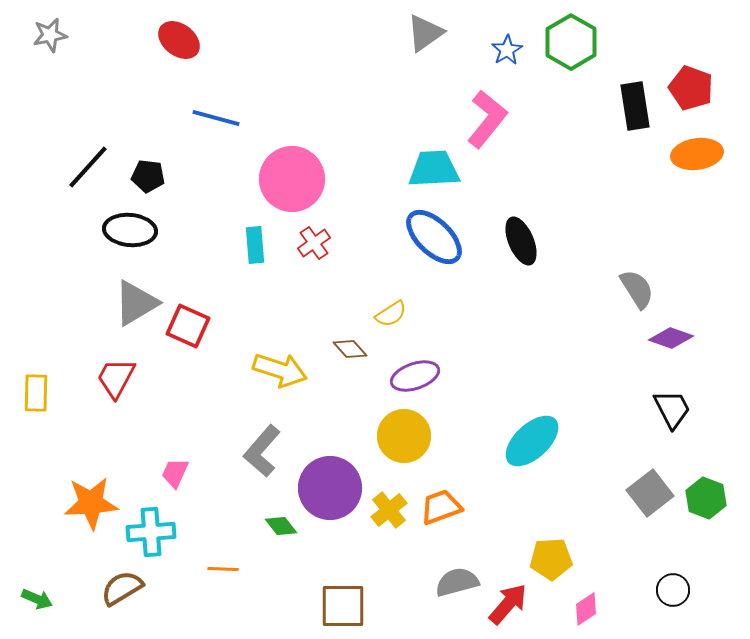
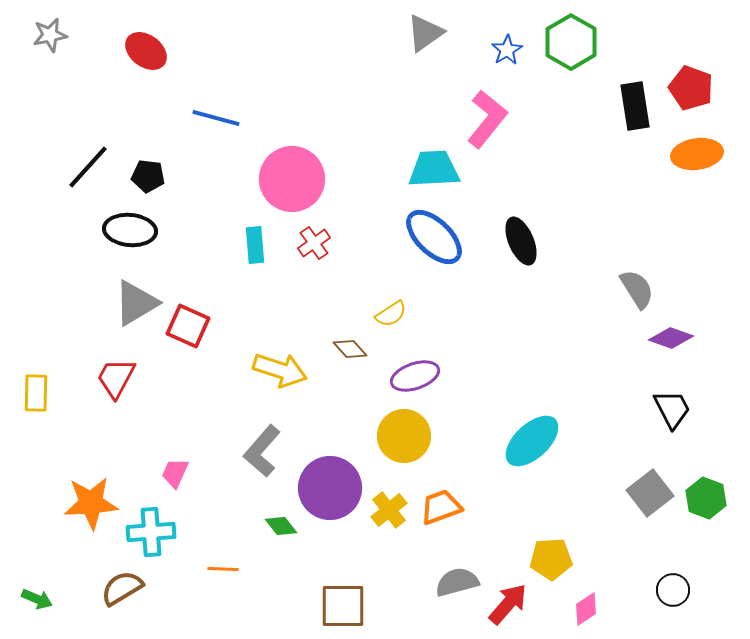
red ellipse at (179, 40): moved 33 px left, 11 px down
